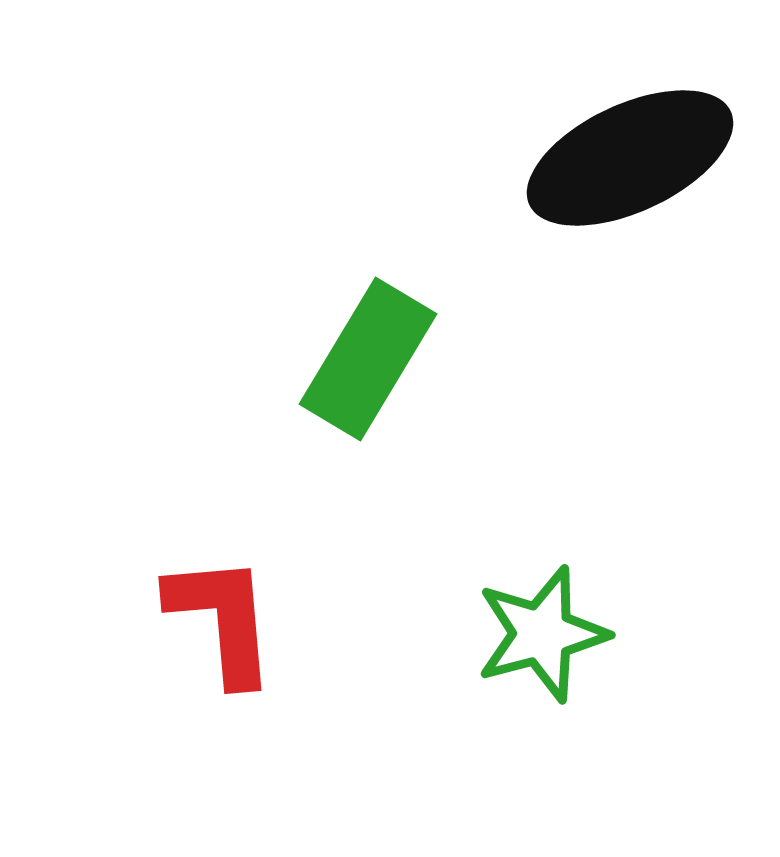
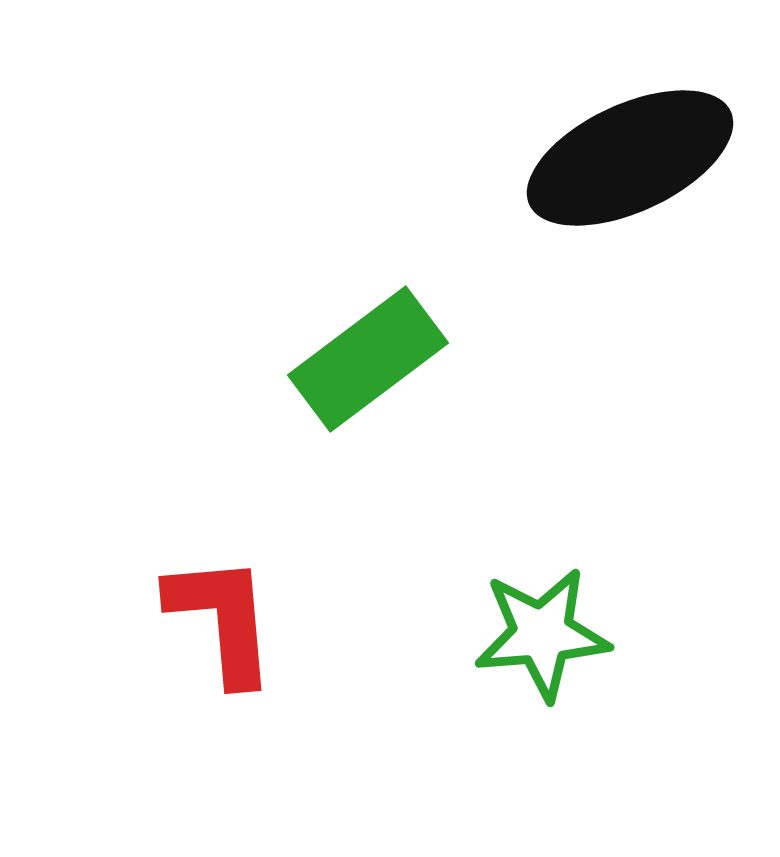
green rectangle: rotated 22 degrees clockwise
green star: rotated 10 degrees clockwise
